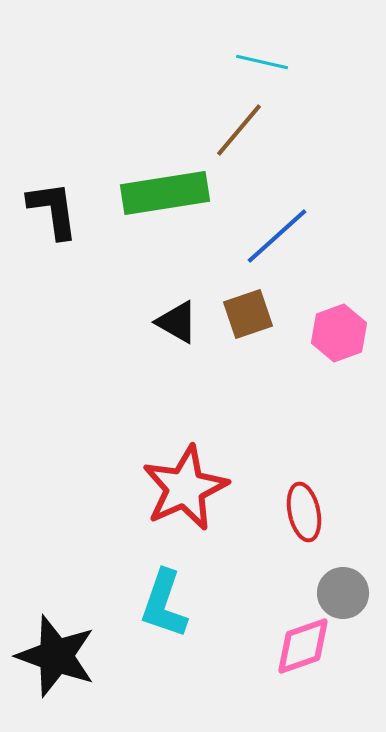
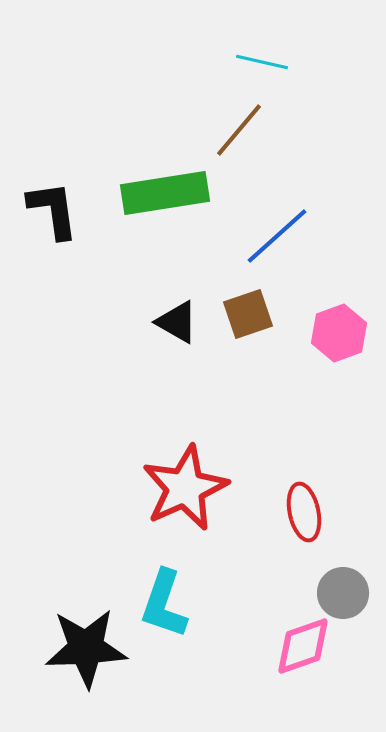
black star: moved 30 px right, 8 px up; rotated 22 degrees counterclockwise
